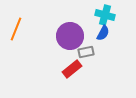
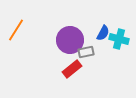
cyan cross: moved 14 px right, 24 px down
orange line: moved 1 px down; rotated 10 degrees clockwise
purple circle: moved 4 px down
